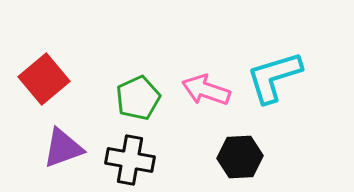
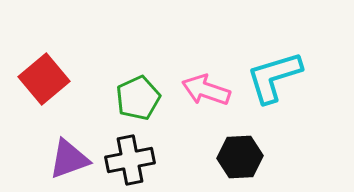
purple triangle: moved 6 px right, 11 px down
black cross: rotated 21 degrees counterclockwise
